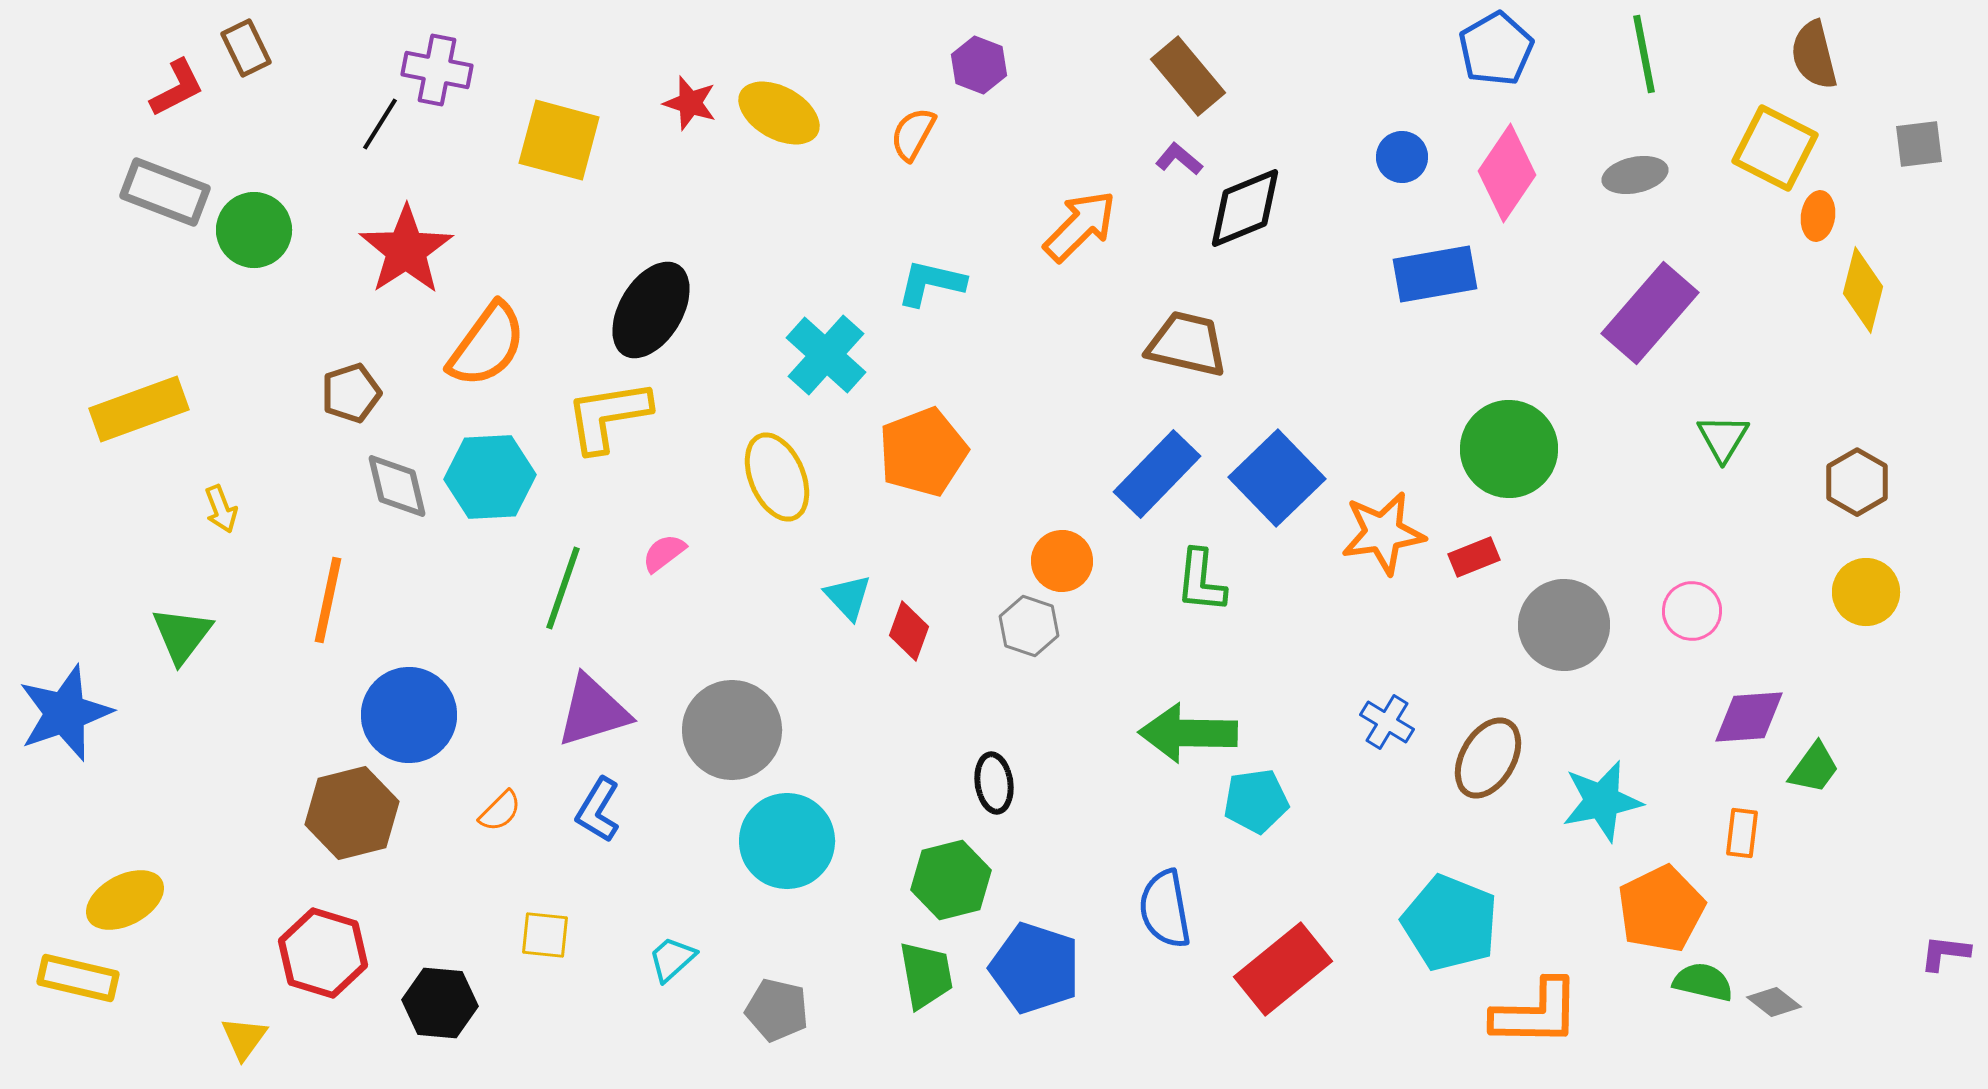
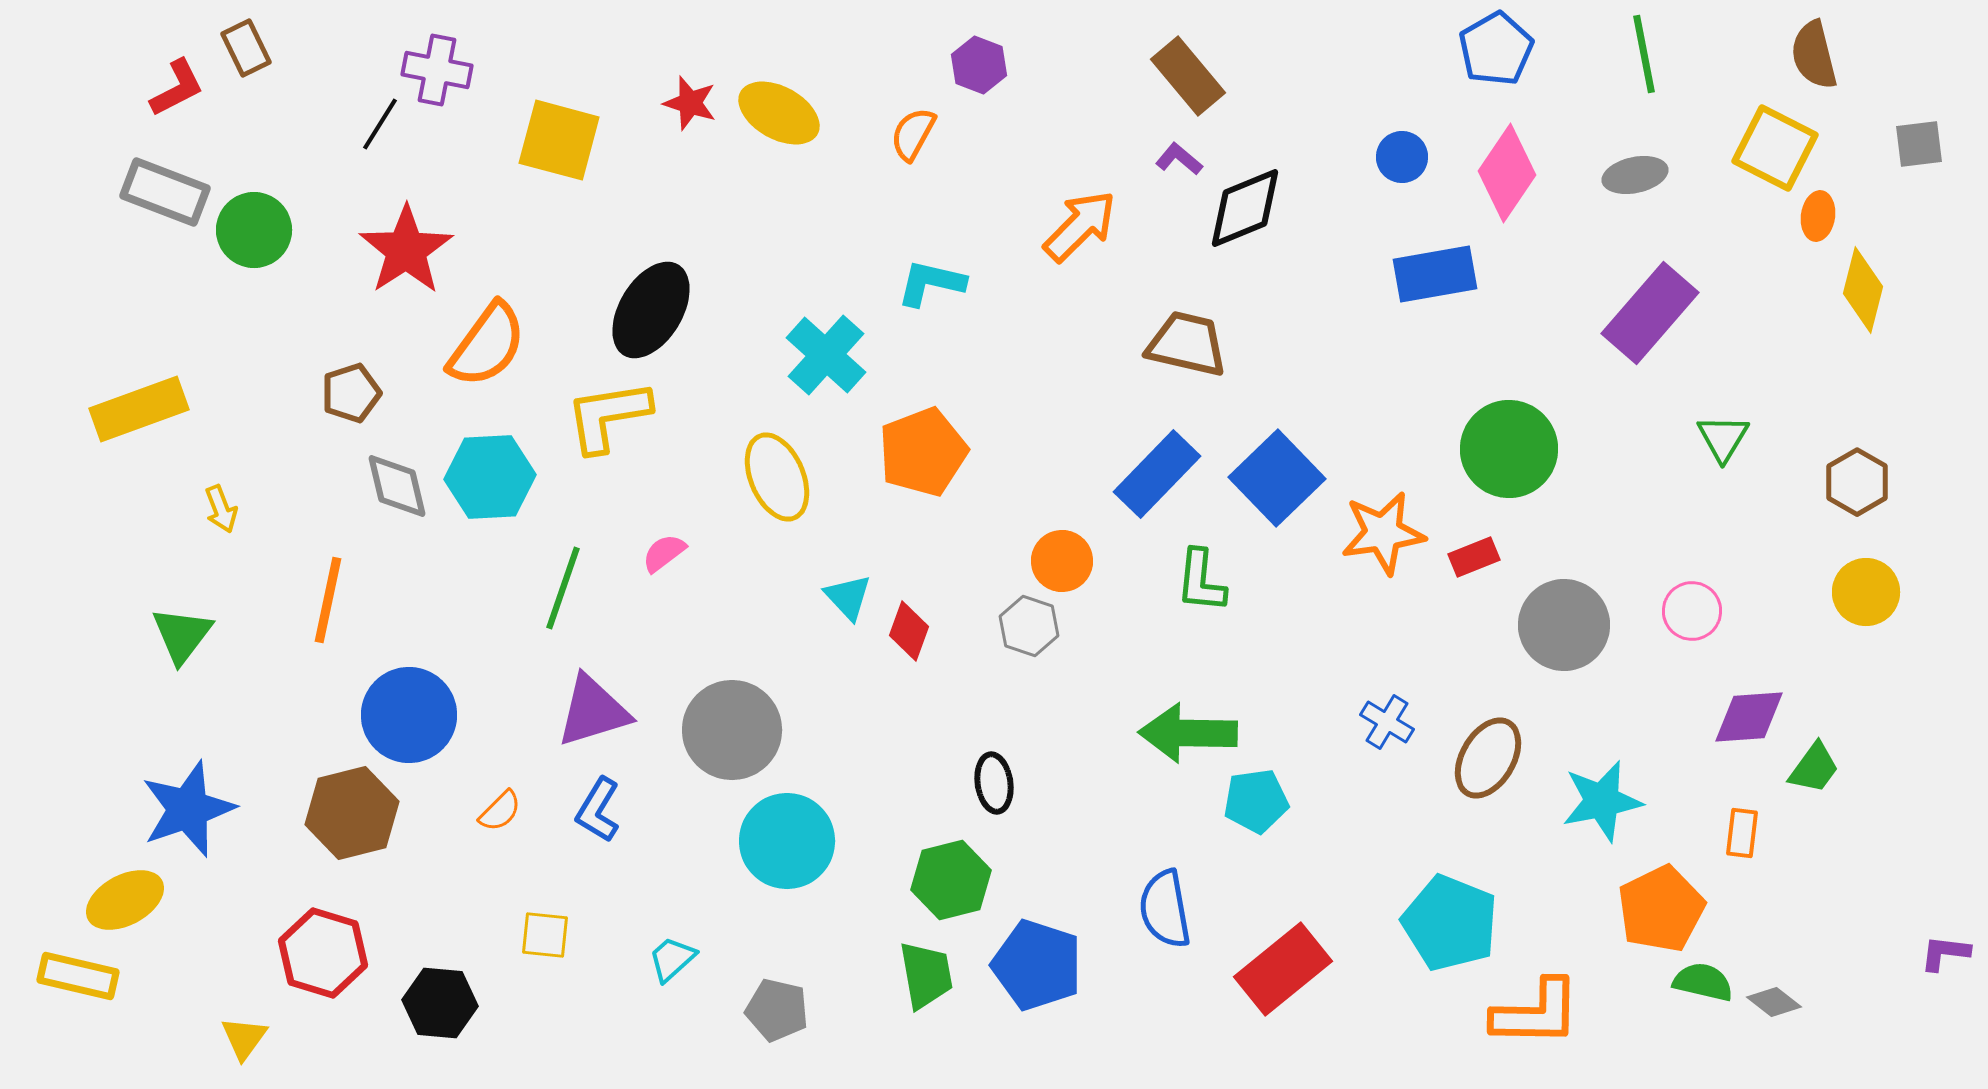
blue star at (65, 713): moved 123 px right, 96 px down
blue pentagon at (1035, 968): moved 2 px right, 3 px up
yellow rectangle at (78, 978): moved 2 px up
